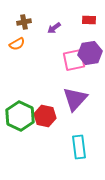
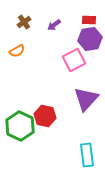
brown cross: rotated 24 degrees counterclockwise
purple arrow: moved 3 px up
orange semicircle: moved 7 px down
purple hexagon: moved 14 px up
pink square: rotated 15 degrees counterclockwise
purple triangle: moved 11 px right
green hexagon: moved 10 px down
cyan rectangle: moved 8 px right, 8 px down
